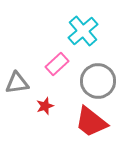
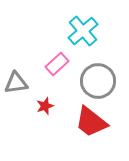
gray triangle: moved 1 px left
